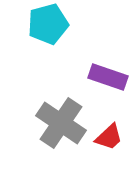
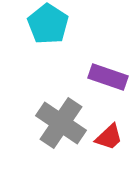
cyan pentagon: rotated 24 degrees counterclockwise
